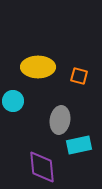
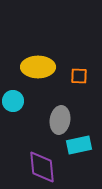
orange square: rotated 12 degrees counterclockwise
